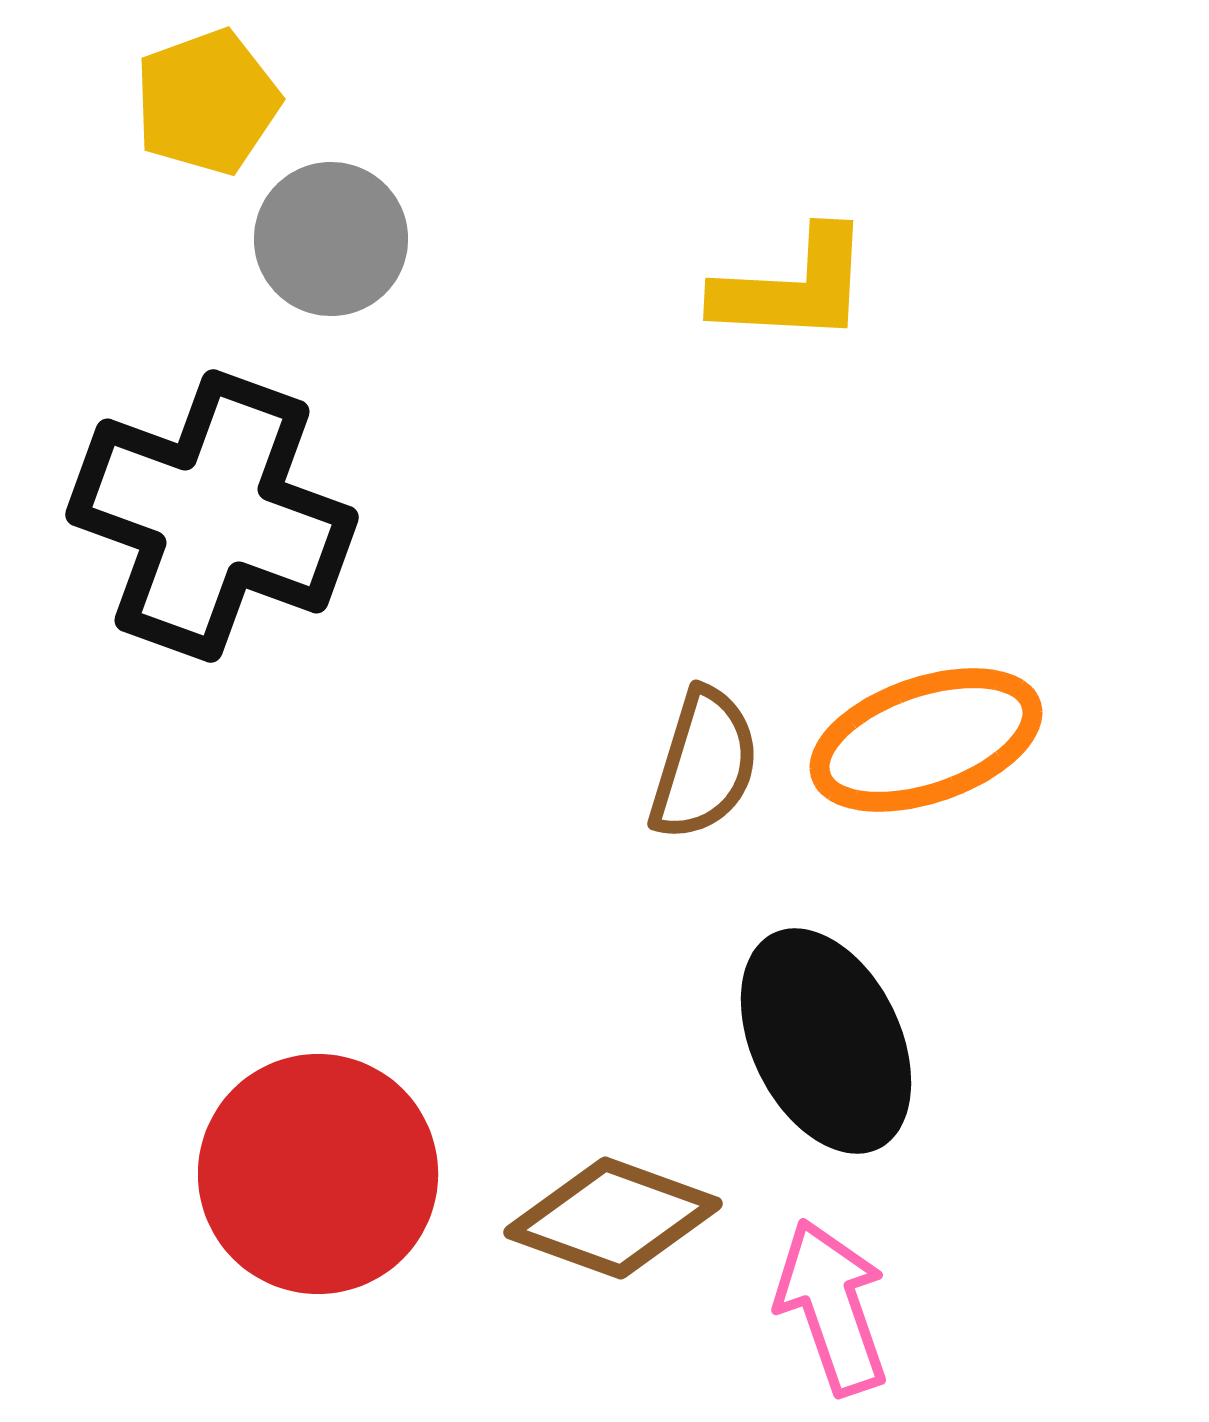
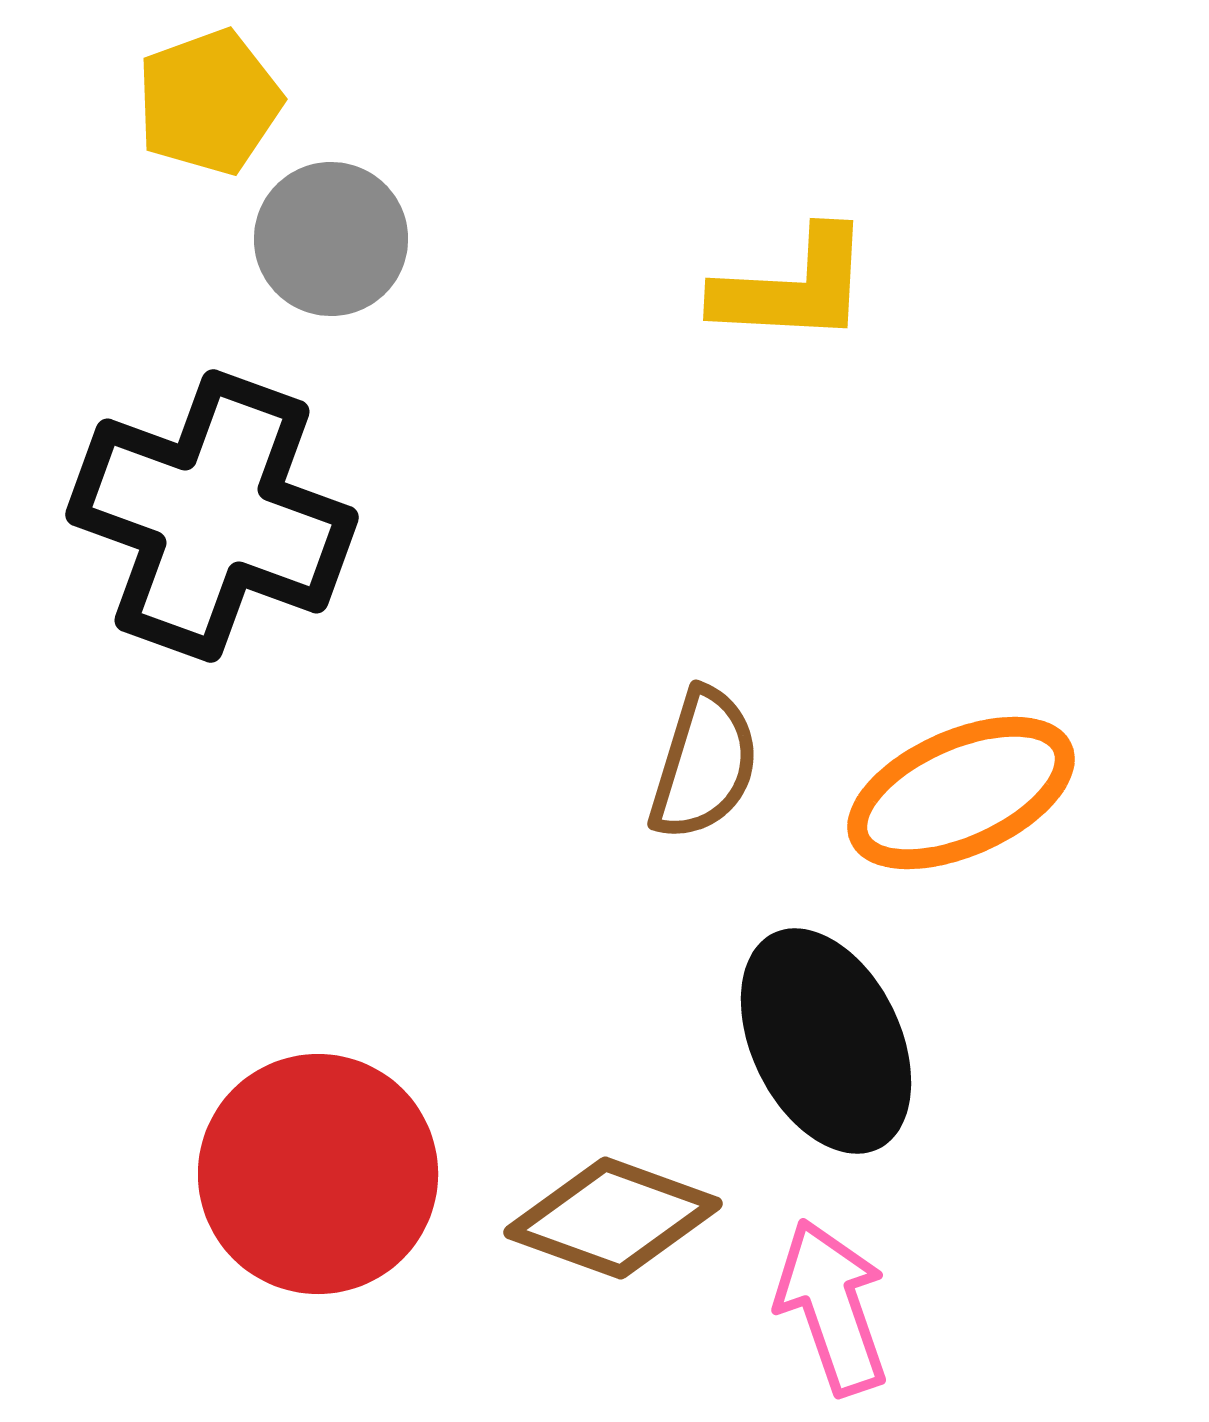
yellow pentagon: moved 2 px right
orange ellipse: moved 35 px right, 53 px down; rotated 5 degrees counterclockwise
